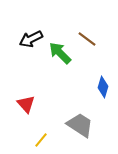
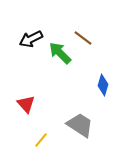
brown line: moved 4 px left, 1 px up
blue diamond: moved 2 px up
